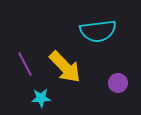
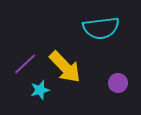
cyan semicircle: moved 3 px right, 3 px up
purple line: rotated 75 degrees clockwise
cyan star: moved 1 px left, 8 px up; rotated 12 degrees counterclockwise
